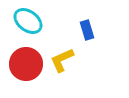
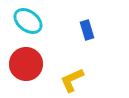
yellow L-shape: moved 10 px right, 20 px down
